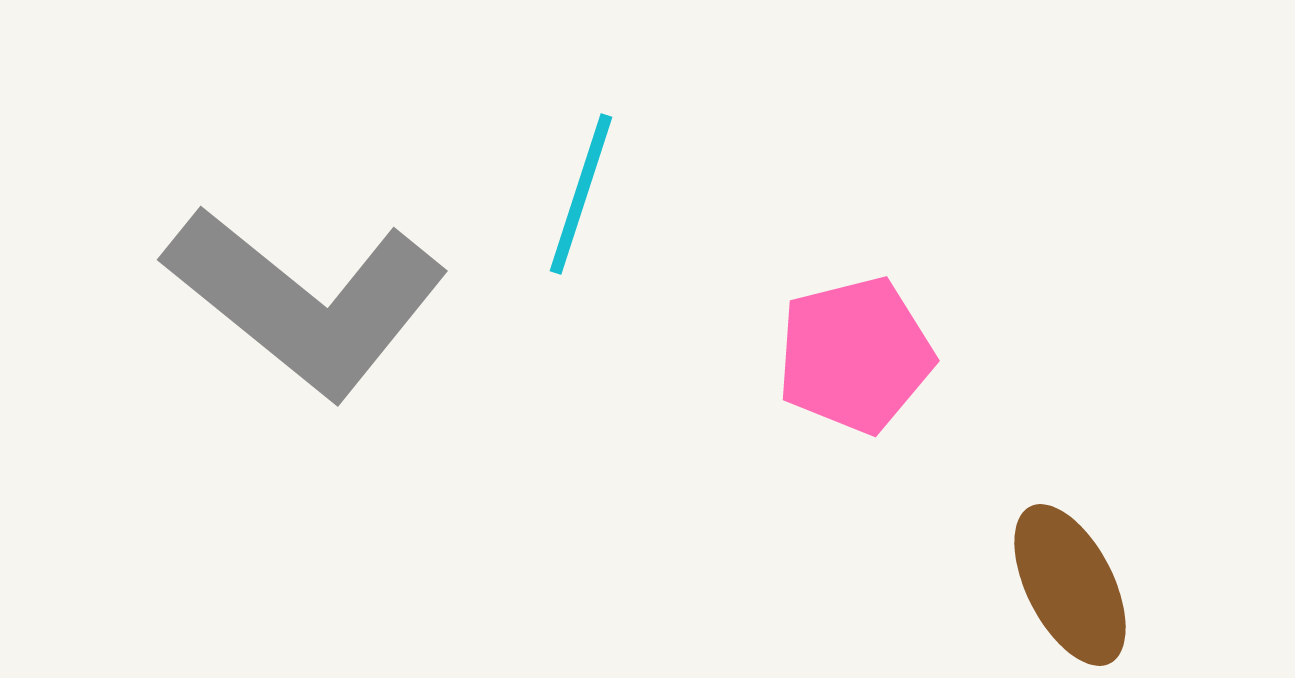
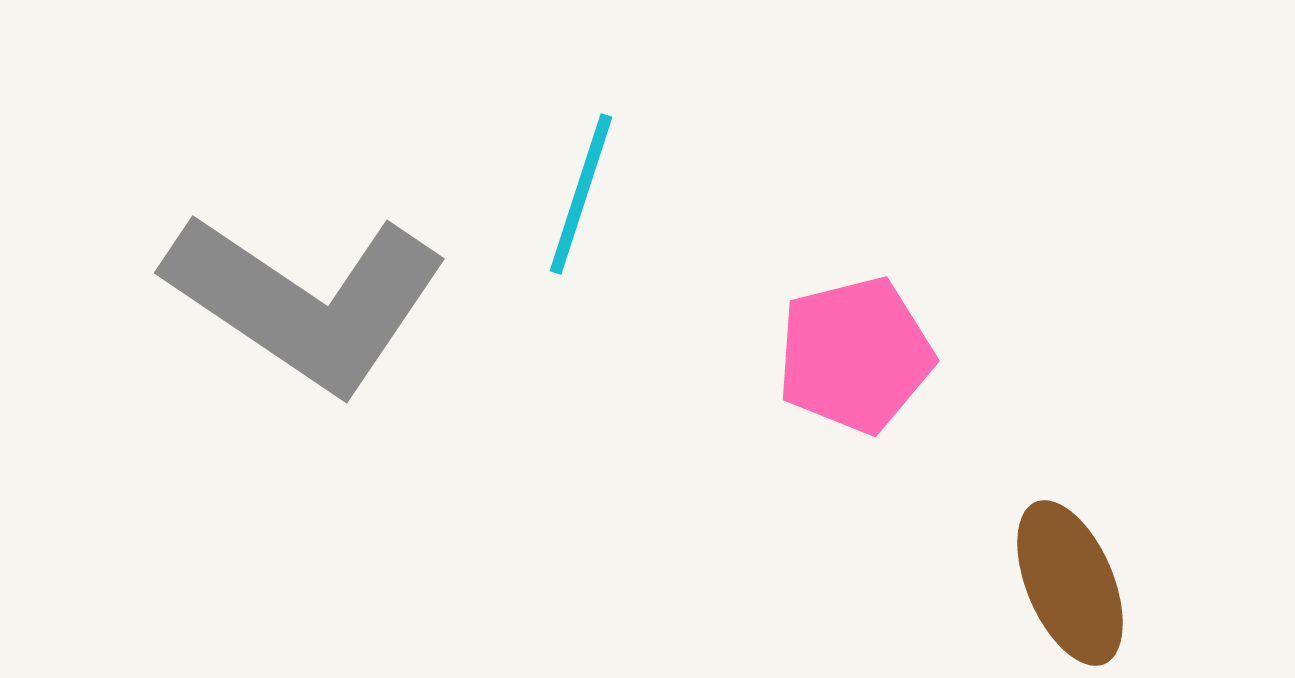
gray L-shape: rotated 5 degrees counterclockwise
brown ellipse: moved 2 px up; rotated 4 degrees clockwise
